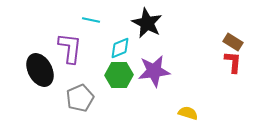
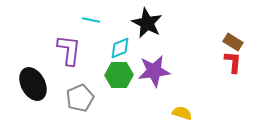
purple L-shape: moved 1 px left, 2 px down
black ellipse: moved 7 px left, 14 px down
yellow semicircle: moved 6 px left
